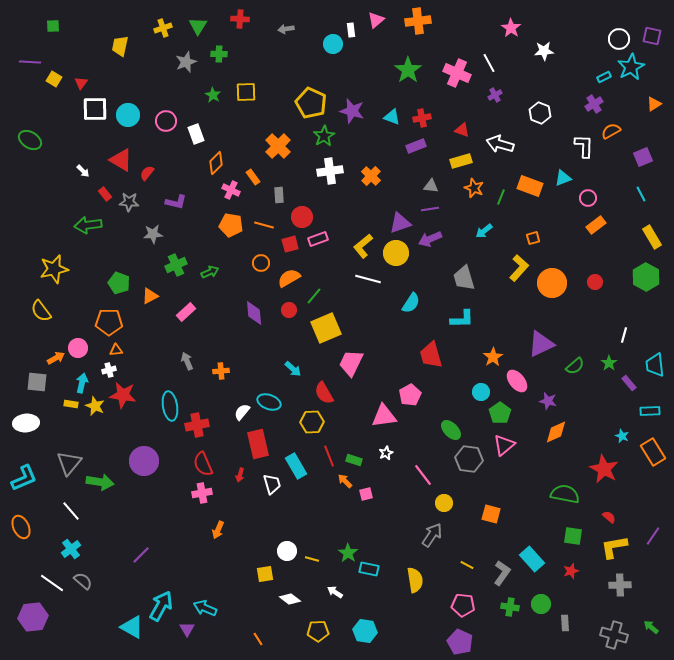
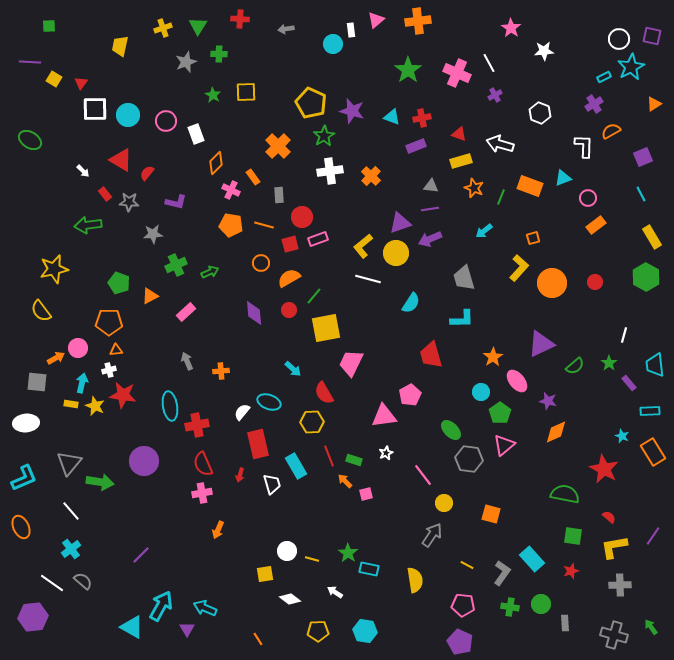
green square at (53, 26): moved 4 px left
red triangle at (462, 130): moved 3 px left, 4 px down
yellow square at (326, 328): rotated 12 degrees clockwise
green arrow at (651, 627): rotated 14 degrees clockwise
